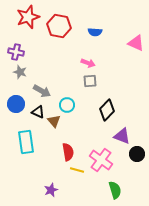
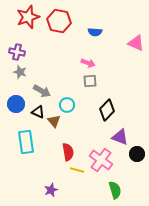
red hexagon: moved 5 px up
purple cross: moved 1 px right
purple triangle: moved 2 px left, 1 px down
